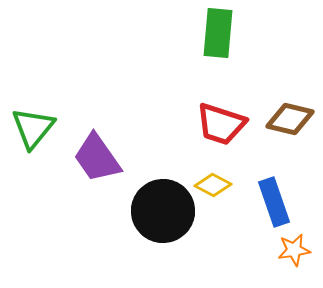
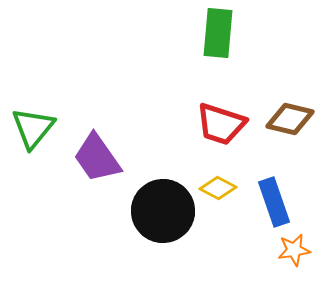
yellow diamond: moved 5 px right, 3 px down
